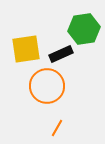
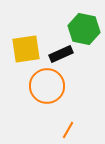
green hexagon: rotated 20 degrees clockwise
orange line: moved 11 px right, 2 px down
